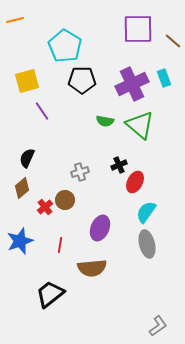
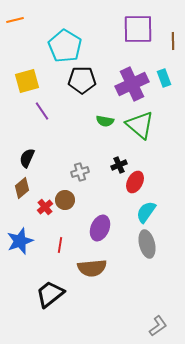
brown line: rotated 48 degrees clockwise
